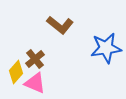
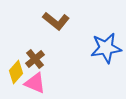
brown L-shape: moved 4 px left, 4 px up
